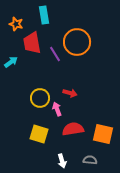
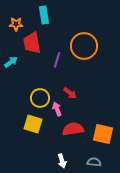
orange star: rotated 16 degrees counterclockwise
orange circle: moved 7 px right, 4 px down
purple line: moved 2 px right, 6 px down; rotated 49 degrees clockwise
red arrow: rotated 24 degrees clockwise
yellow square: moved 6 px left, 10 px up
gray semicircle: moved 4 px right, 2 px down
